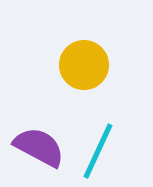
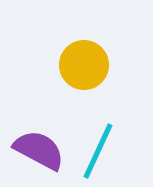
purple semicircle: moved 3 px down
